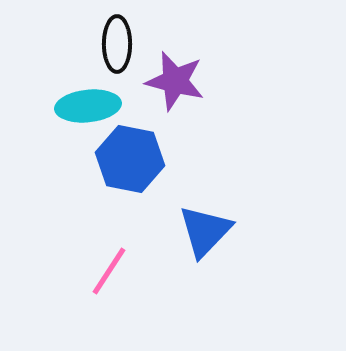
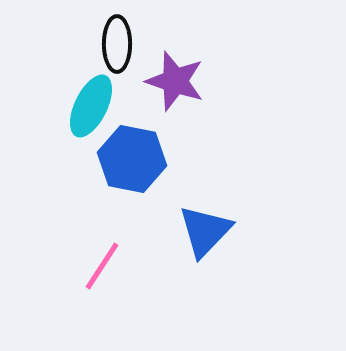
purple star: rotated 4 degrees clockwise
cyan ellipse: moved 3 px right; rotated 58 degrees counterclockwise
blue hexagon: moved 2 px right
pink line: moved 7 px left, 5 px up
